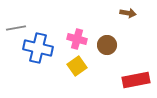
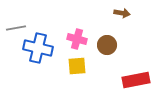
brown arrow: moved 6 px left
yellow square: rotated 30 degrees clockwise
